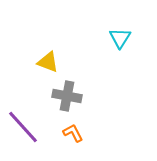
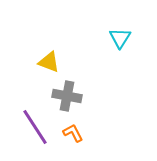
yellow triangle: moved 1 px right
purple line: moved 12 px right; rotated 9 degrees clockwise
